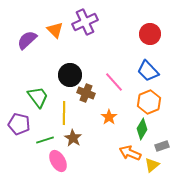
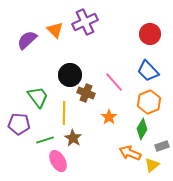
purple pentagon: rotated 10 degrees counterclockwise
